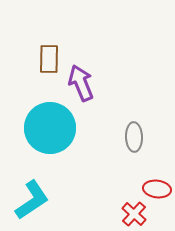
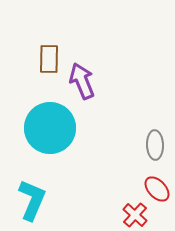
purple arrow: moved 1 px right, 2 px up
gray ellipse: moved 21 px right, 8 px down
red ellipse: rotated 40 degrees clockwise
cyan L-shape: rotated 33 degrees counterclockwise
red cross: moved 1 px right, 1 px down
